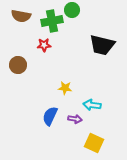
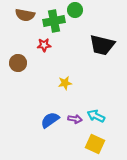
green circle: moved 3 px right
brown semicircle: moved 4 px right, 1 px up
green cross: moved 2 px right
brown circle: moved 2 px up
yellow star: moved 5 px up; rotated 16 degrees counterclockwise
cyan arrow: moved 4 px right, 11 px down; rotated 18 degrees clockwise
blue semicircle: moved 4 px down; rotated 30 degrees clockwise
yellow square: moved 1 px right, 1 px down
